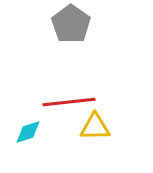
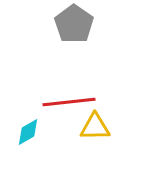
gray pentagon: moved 3 px right
cyan diamond: rotated 12 degrees counterclockwise
